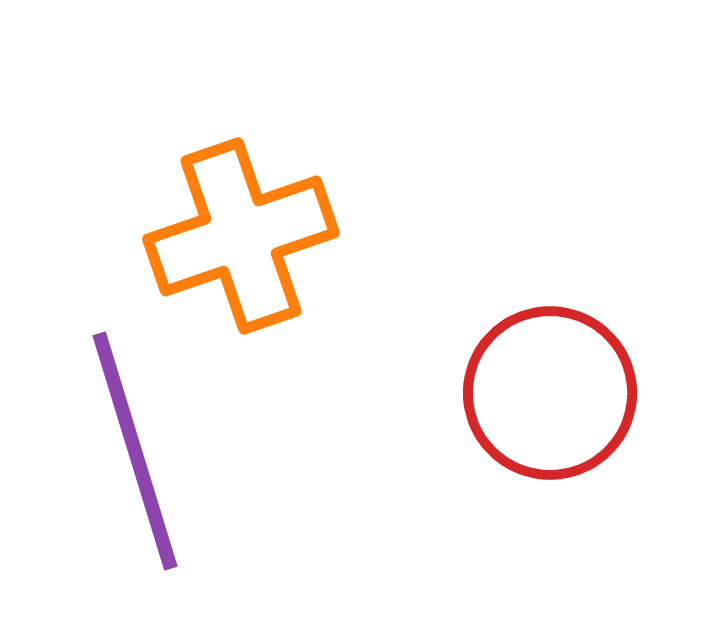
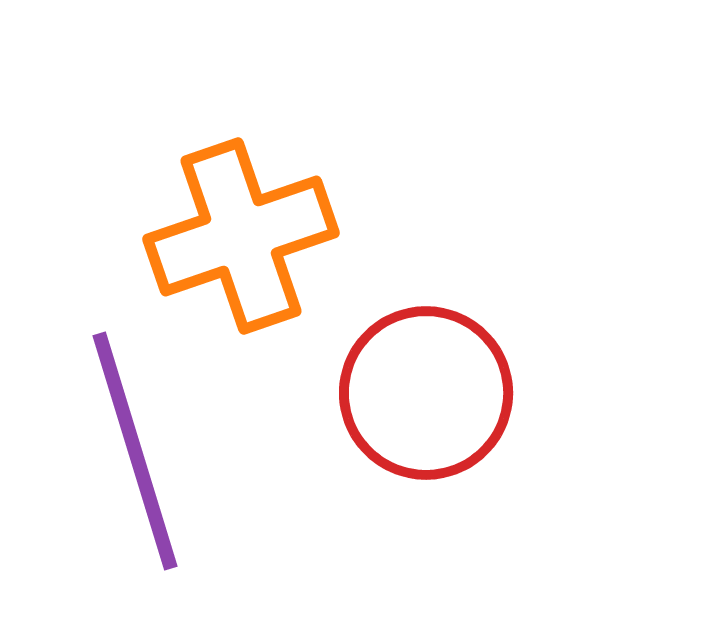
red circle: moved 124 px left
